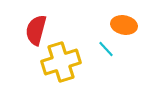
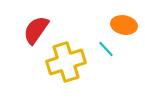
red semicircle: rotated 20 degrees clockwise
yellow cross: moved 5 px right
